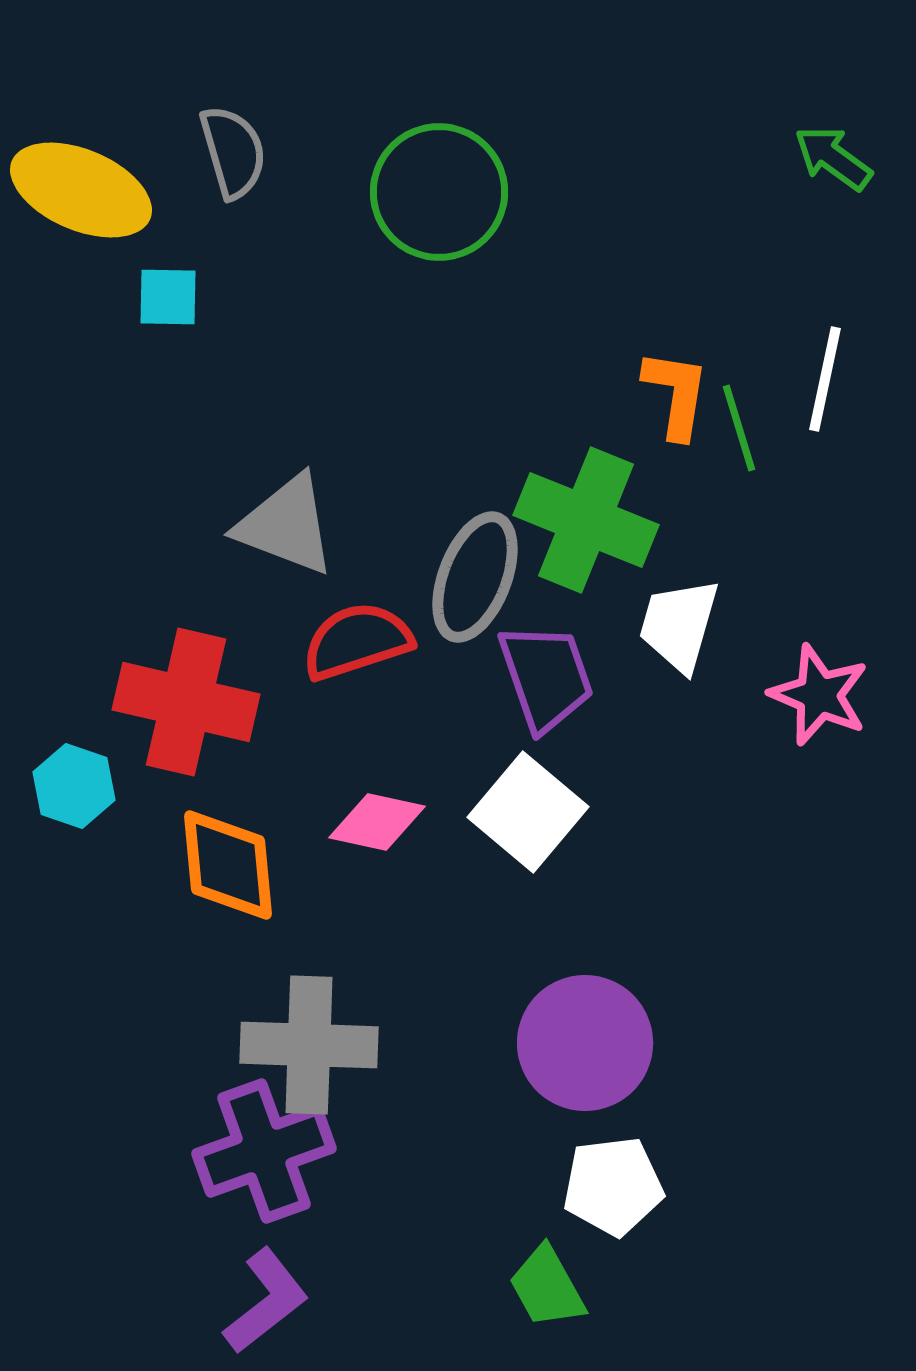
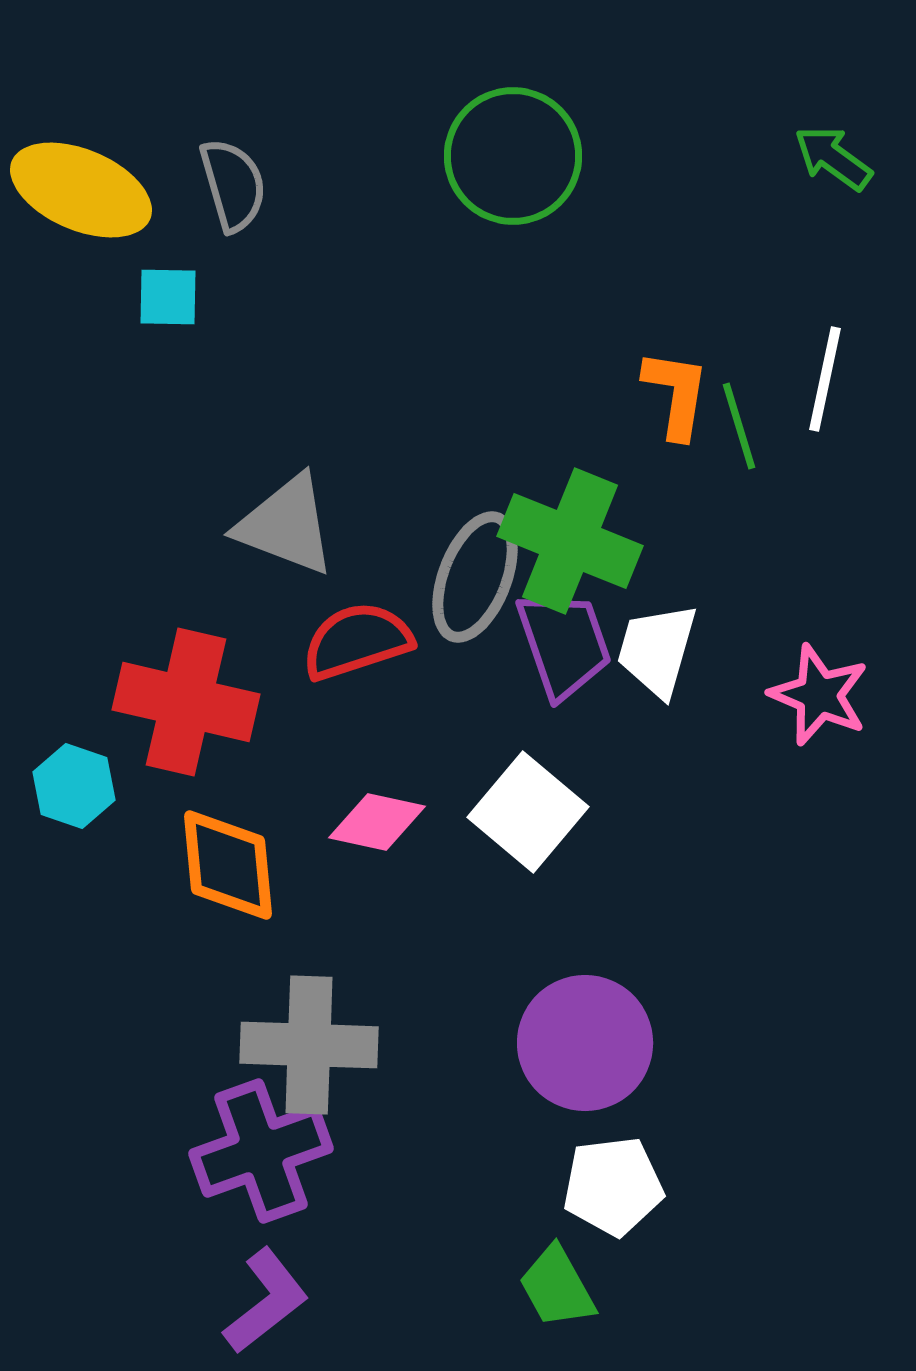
gray semicircle: moved 33 px down
green circle: moved 74 px right, 36 px up
green line: moved 2 px up
green cross: moved 16 px left, 21 px down
white trapezoid: moved 22 px left, 25 px down
purple trapezoid: moved 18 px right, 33 px up
purple cross: moved 3 px left
green trapezoid: moved 10 px right
